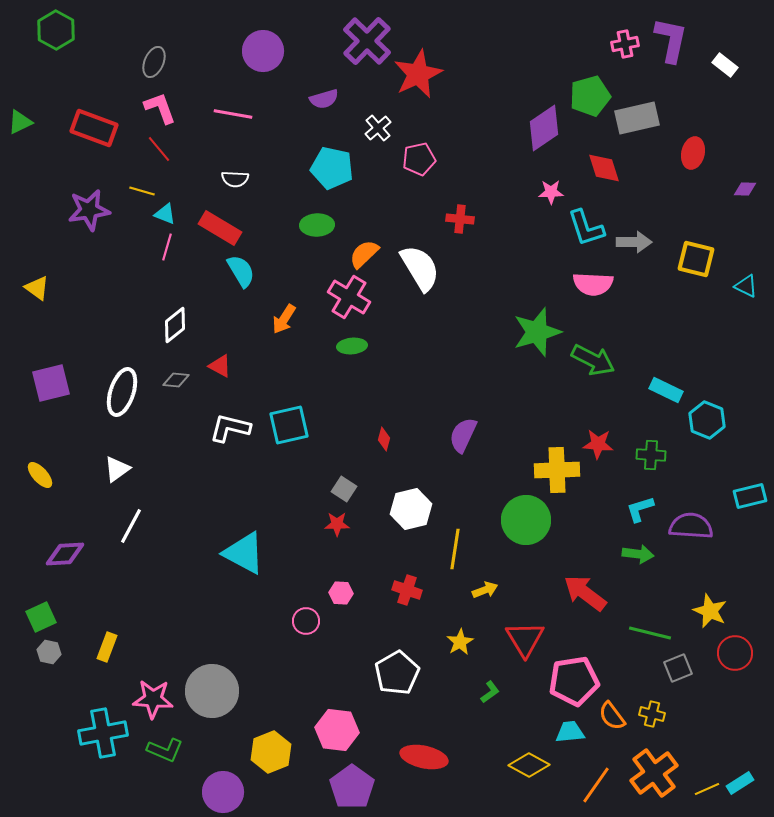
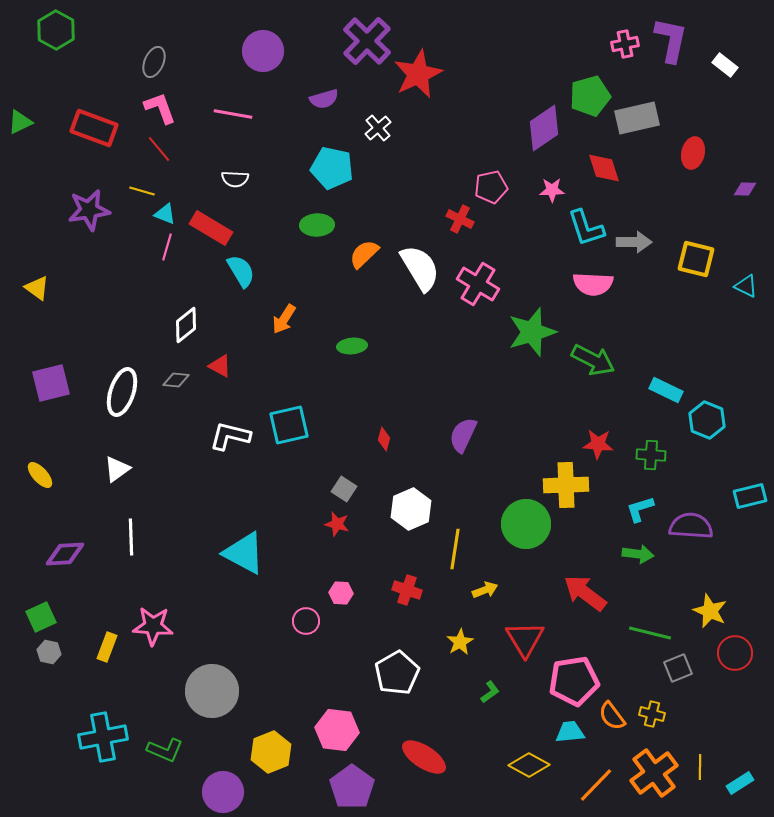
pink pentagon at (419, 159): moved 72 px right, 28 px down
pink star at (551, 192): moved 1 px right, 2 px up
red cross at (460, 219): rotated 20 degrees clockwise
red rectangle at (220, 228): moved 9 px left
pink cross at (349, 297): moved 129 px right, 13 px up
white diamond at (175, 325): moved 11 px right
green star at (537, 332): moved 5 px left
white L-shape at (230, 428): moved 8 px down
yellow cross at (557, 470): moved 9 px right, 15 px down
white hexagon at (411, 509): rotated 9 degrees counterclockwise
green circle at (526, 520): moved 4 px down
red star at (337, 524): rotated 15 degrees clockwise
white line at (131, 526): moved 11 px down; rotated 30 degrees counterclockwise
pink star at (153, 699): moved 73 px up
cyan cross at (103, 733): moved 4 px down
red ellipse at (424, 757): rotated 21 degrees clockwise
orange line at (596, 785): rotated 9 degrees clockwise
yellow line at (707, 789): moved 7 px left, 22 px up; rotated 65 degrees counterclockwise
